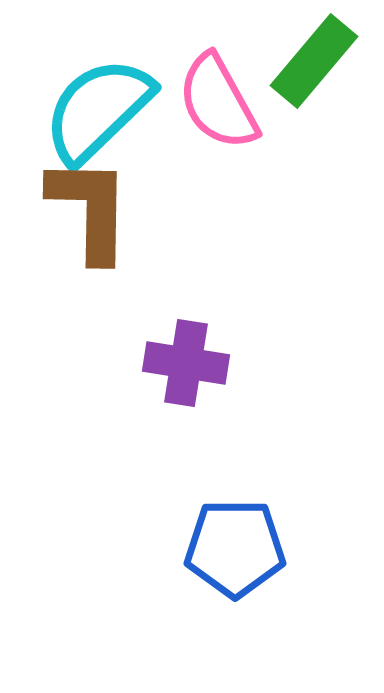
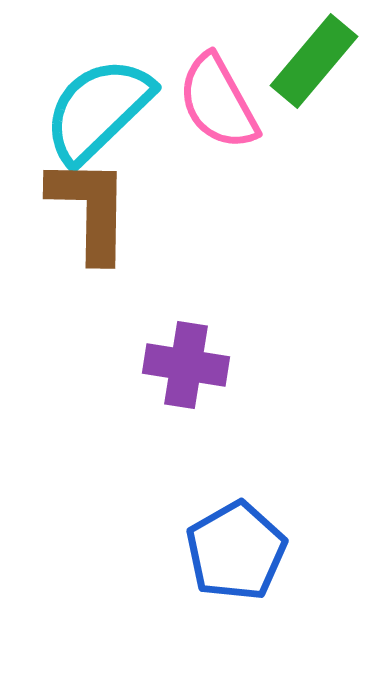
purple cross: moved 2 px down
blue pentagon: moved 1 px right, 3 px down; rotated 30 degrees counterclockwise
